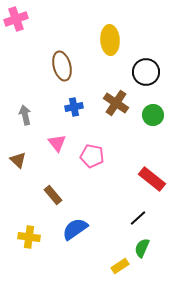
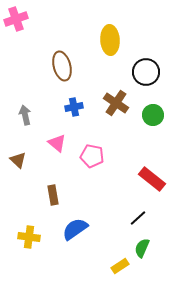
pink triangle: rotated 12 degrees counterclockwise
brown rectangle: rotated 30 degrees clockwise
